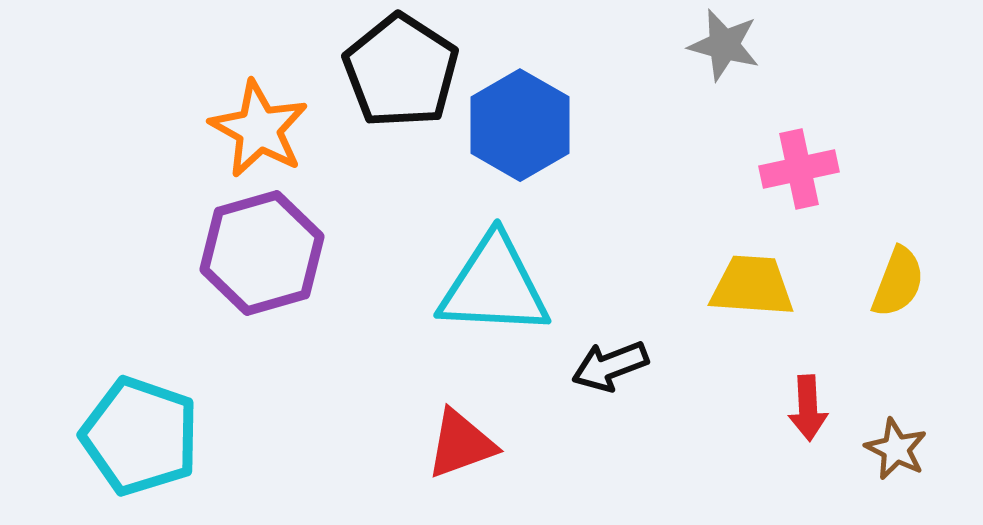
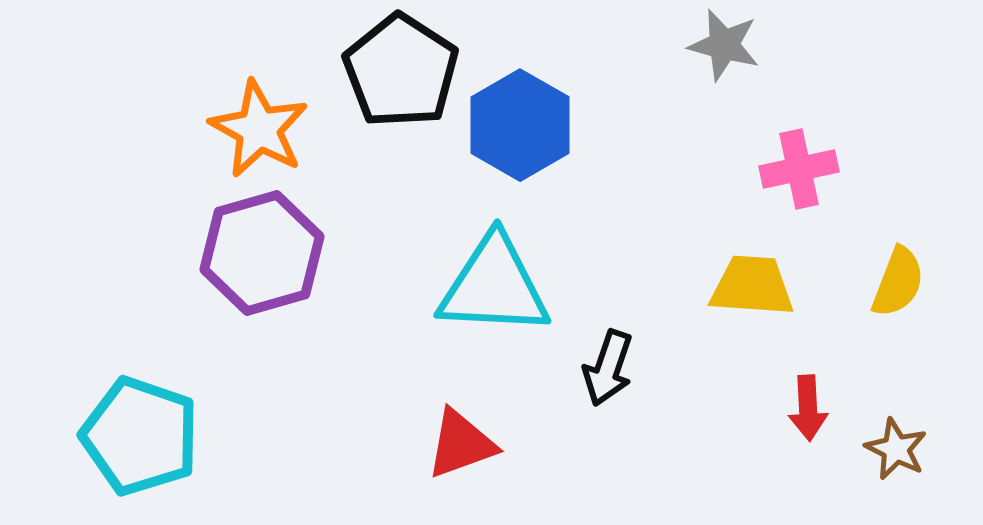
black arrow: moved 2 px left, 2 px down; rotated 50 degrees counterclockwise
